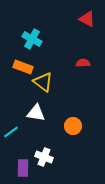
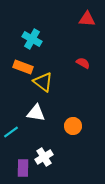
red triangle: rotated 24 degrees counterclockwise
red semicircle: rotated 32 degrees clockwise
white cross: rotated 36 degrees clockwise
